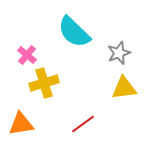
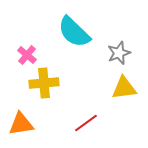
yellow cross: rotated 12 degrees clockwise
red line: moved 3 px right, 1 px up
